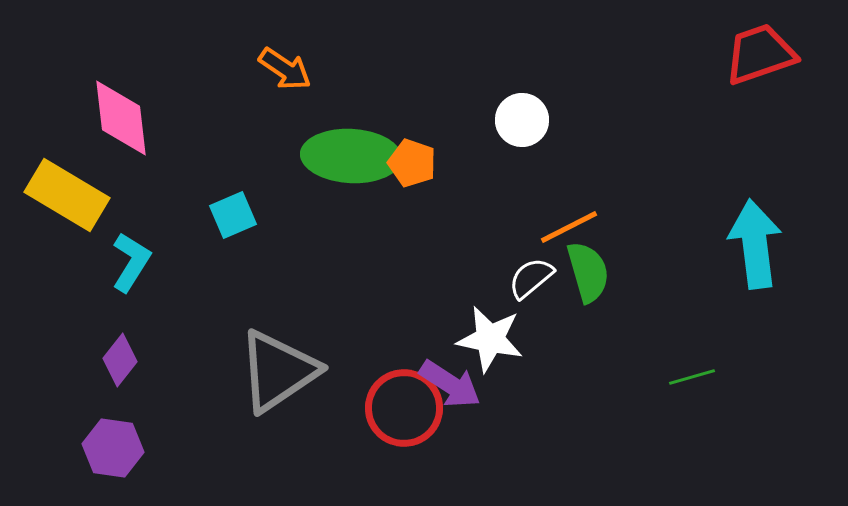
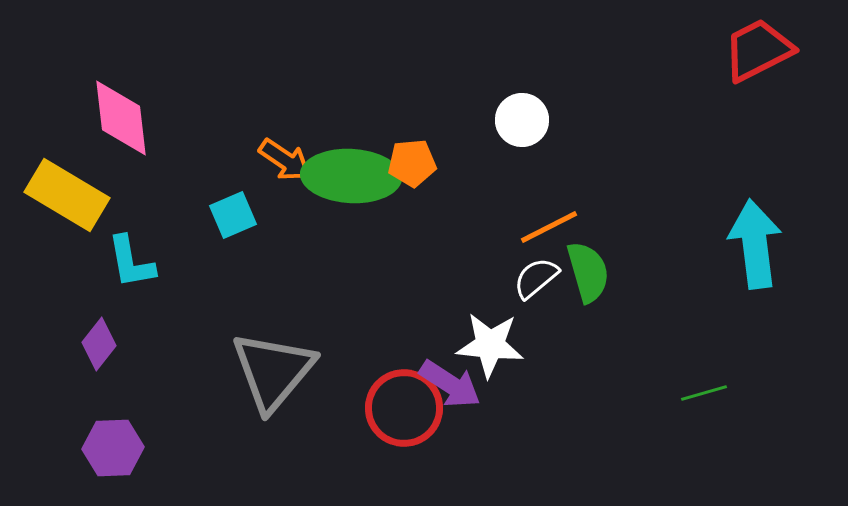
red trapezoid: moved 2 px left, 4 px up; rotated 8 degrees counterclockwise
orange arrow: moved 91 px down
green ellipse: moved 20 px down
orange pentagon: rotated 24 degrees counterclockwise
orange line: moved 20 px left
cyan L-shape: rotated 138 degrees clockwise
white semicircle: moved 5 px right
white star: moved 6 px down; rotated 6 degrees counterclockwise
purple diamond: moved 21 px left, 16 px up
gray triangle: moved 5 px left; rotated 16 degrees counterclockwise
green line: moved 12 px right, 16 px down
purple hexagon: rotated 10 degrees counterclockwise
